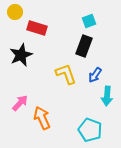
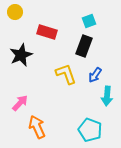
red rectangle: moved 10 px right, 4 px down
orange arrow: moved 5 px left, 9 px down
